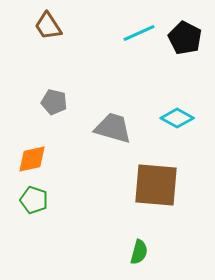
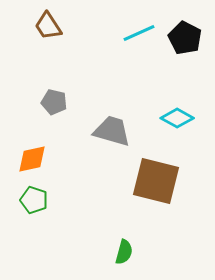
gray trapezoid: moved 1 px left, 3 px down
brown square: moved 4 px up; rotated 9 degrees clockwise
green semicircle: moved 15 px left
